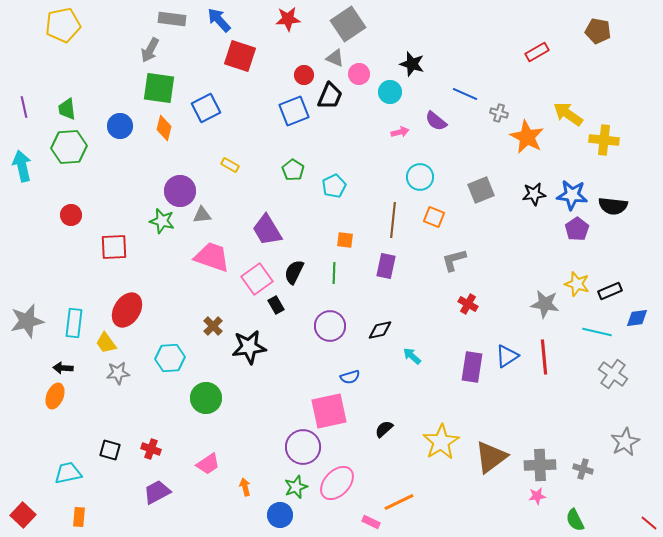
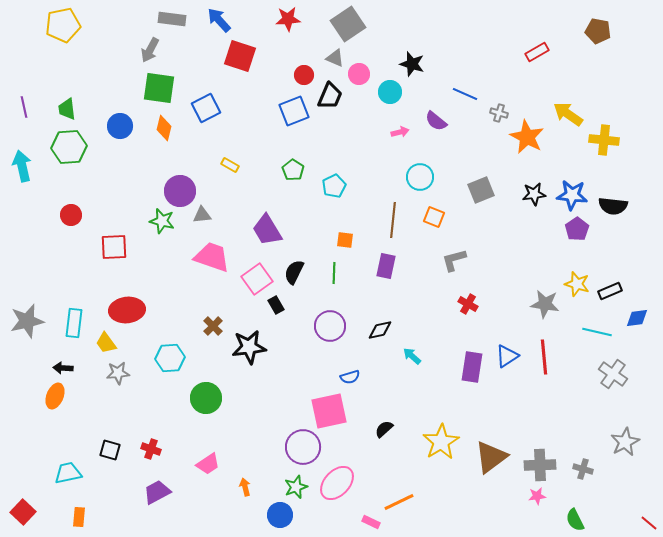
red ellipse at (127, 310): rotated 52 degrees clockwise
red square at (23, 515): moved 3 px up
